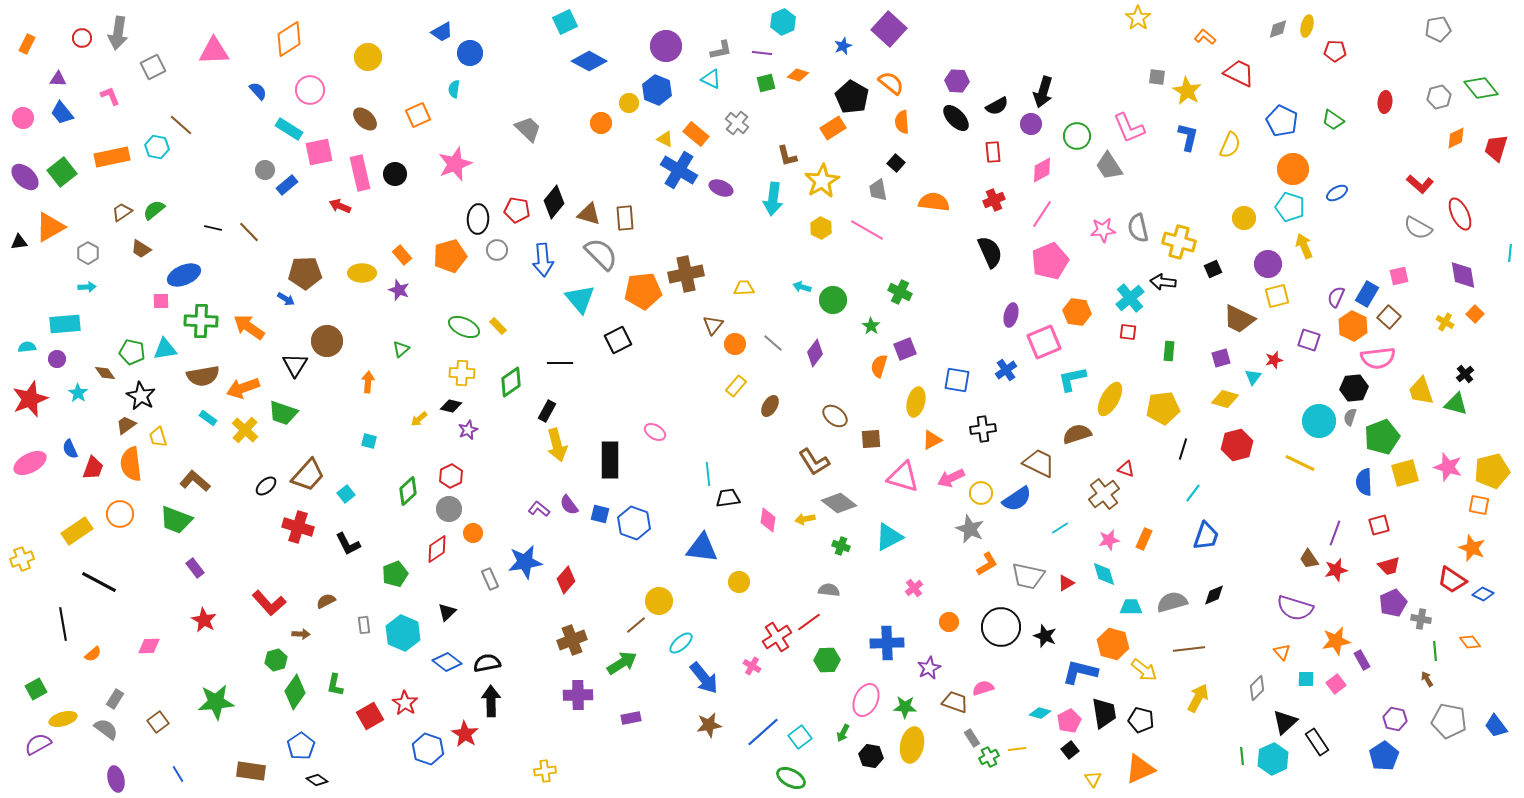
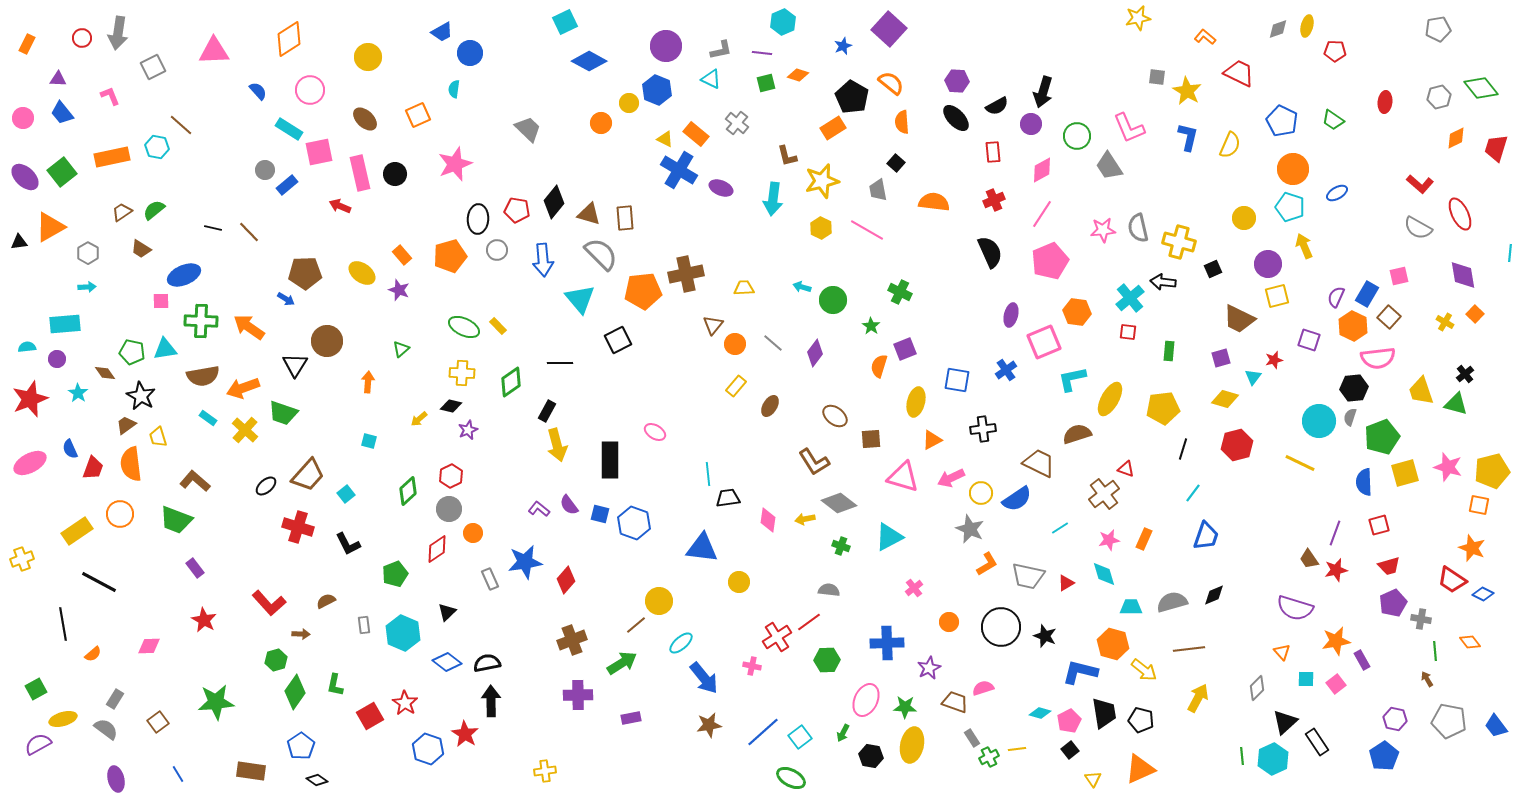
yellow star at (1138, 18): rotated 25 degrees clockwise
yellow star at (822, 181): rotated 16 degrees clockwise
yellow ellipse at (362, 273): rotated 36 degrees clockwise
pink cross at (752, 666): rotated 18 degrees counterclockwise
